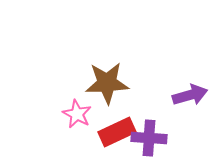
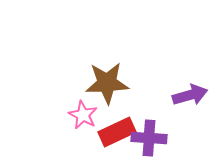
pink star: moved 6 px right, 1 px down
